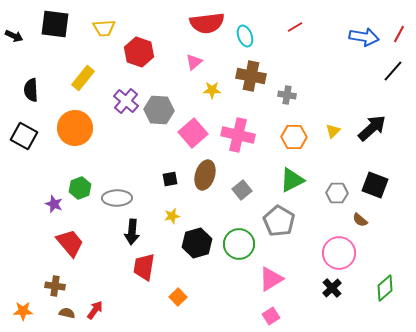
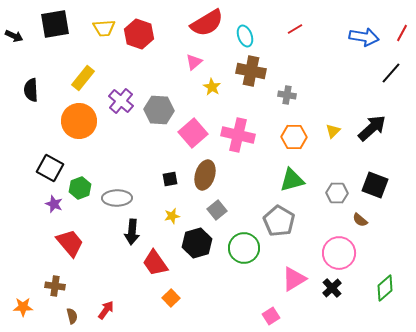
red semicircle at (207, 23): rotated 24 degrees counterclockwise
black square at (55, 24): rotated 16 degrees counterclockwise
red line at (295, 27): moved 2 px down
red line at (399, 34): moved 3 px right, 1 px up
red hexagon at (139, 52): moved 18 px up
black line at (393, 71): moved 2 px left, 2 px down
brown cross at (251, 76): moved 5 px up
yellow star at (212, 90): moved 3 px up; rotated 30 degrees clockwise
purple cross at (126, 101): moved 5 px left
orange circle at (75, 128): moved 4 px right, 7 px up
black square at (24, 136): moved 26 px right, 32 px down
green triangle at (292, 180): rotated 12 degrees clockwise
gray square at (242, 190): moved 25 px left, 20 px down
green circle at (239, 244): moved 5 px right, 4 px down
red trapezoid at (144, 267): moved 11 px right, 4 px up; rotated 44 degrees counterclockwise
pink triangle at (271, 279): moved 23 px right
orange square at (178, 297): moved 7 px left, 1 px down
red arrow at (95, 310): moved 11 px right
orange star at (23, 311): moved 4 px up
brown semicircle at (67, 313): moved 5 px right, 3 px down; rotated 63 degrees clockwise
